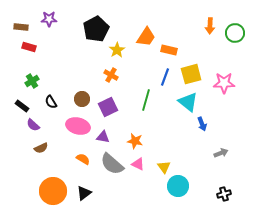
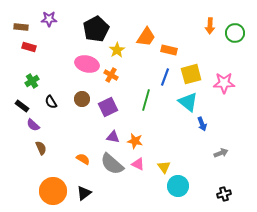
pink ellipse: moved 9 px right, 62 px up
purple triangle: moved 10 px right
brown semicircle: rotated 88 degrees counterclockwise
